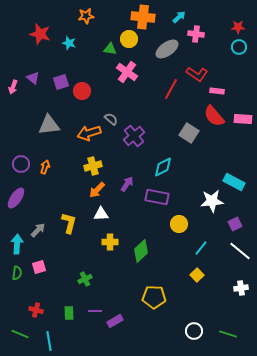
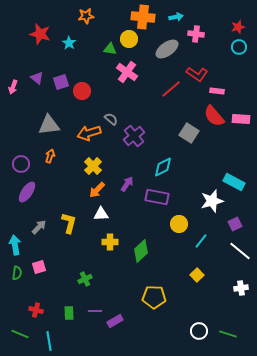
cyan arrow at (179, 17): moved 3 px left; rotated 32 degrees clockwise
red star at (238, 27): rotated 16 degrees counterclockwise
cyan star at (69, 43): rotated 16 degrees clockwise
purple triangle at (33, 78): moved 4 px right
red line at (171, 89): rotated 20 degrees clockwise
pink rectangle at (243, 119): moved 2 px left
yellow cross at (93, 166): rotated 30 degrees counterclockwise
orange arrow at (45, 167): moved 5 px right, 11 px up
purple ellipse at (16, 198): moved 11 px right, 6 px up
white star at (212, 201): rotated 10 degrees counterclockwise
gray arrow at (38, 230): moved 1 px right, 3 px up
cyan arrow at (17, 244): moved 2 px left, 1 px down; rotated 12 degrees counterclockwise
cyan line at (201, 248): moved 7 px up
white circle at (194, 331): moved 5 px right
